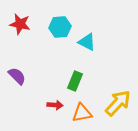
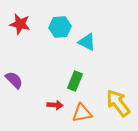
purple semicircle: moved 3 px left, 4 px down
yellow arrow: rotated 80 degrees counterclockwise
